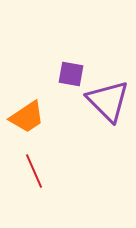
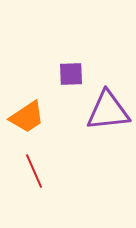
purple square: rotated 12 degrees counterclockwise
purple triangle: moved 10 px down; rotated 51 degrees counterclockwise
